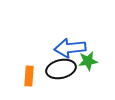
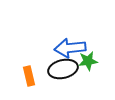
black ellipse: moved 2 px right
orange rectangle: rotated 18 degrees counterclockwise
